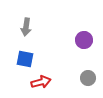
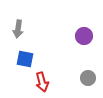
gray arrow: moved 8 px left, 2 px down
purple circle: moved 4 px up
red arrow: moved 1 px right; rotated 90 degrees clockwise
